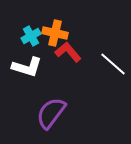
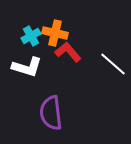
purple semicircle: rotated 44 degrees counterclockwise
